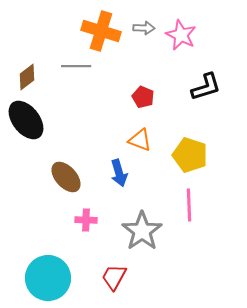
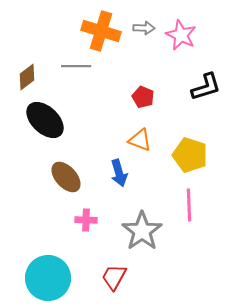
black ellipse: moved 19 px right; rotated 9 degrees counterclockwise
